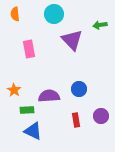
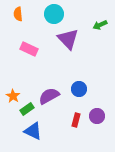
orange semicircle: moved 3 px right
green arrow: rotated 16 degrees counterclockwise
purple triangle: moved 4 px left, 1 px up
pink rectangle: rotated 54 degrees counterclockwise
orange star: moved 1 px left, 6 px down
purple semicircle: rotated 25 degrees counterclockwise
green rectangle: moved 1 px up; rotated 32 degrees counterclockwise
purple circle: moved 4 px left
red rectangle: rotated 24 degrees clockwise
